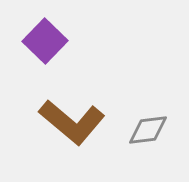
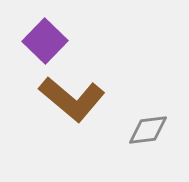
brown L-shape: moved 23 px up
